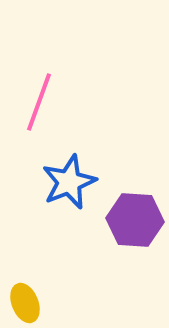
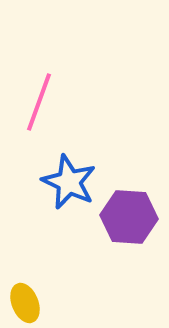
blue star: rotated 24 degrees counterclockwise
purple hexagon: moved 6 px left, 3 px up
